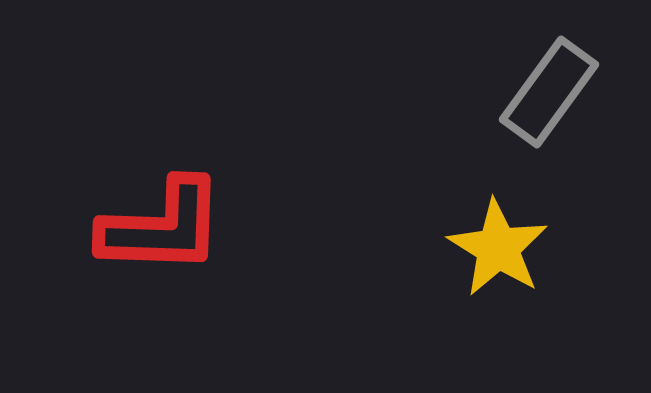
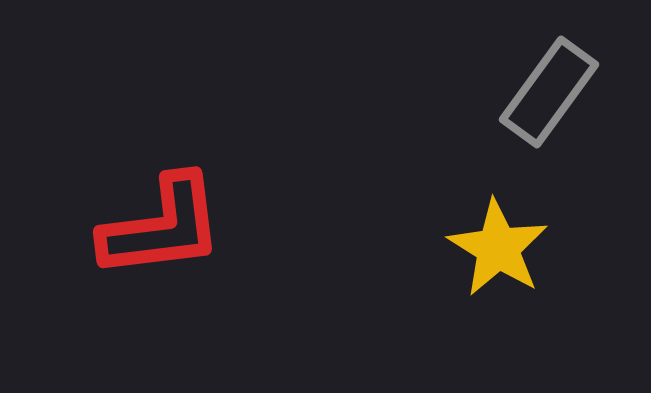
red L-shape: rotated 9 degrees counterclockwise
